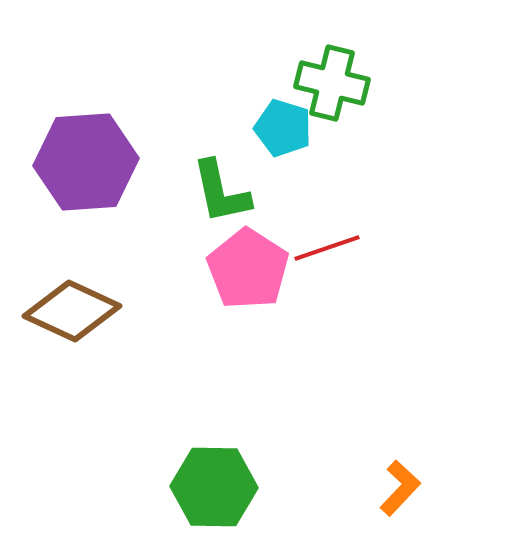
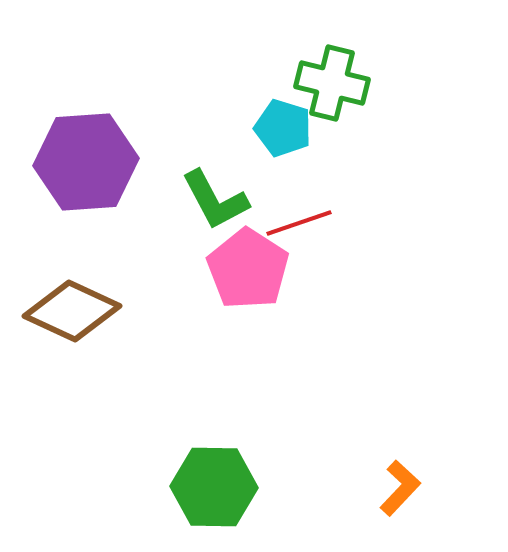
green L-shape: moved 6 px left, 8 px down; rotated 16 degrees counterclockwise
red line: moved 28 px left, 25 px up
